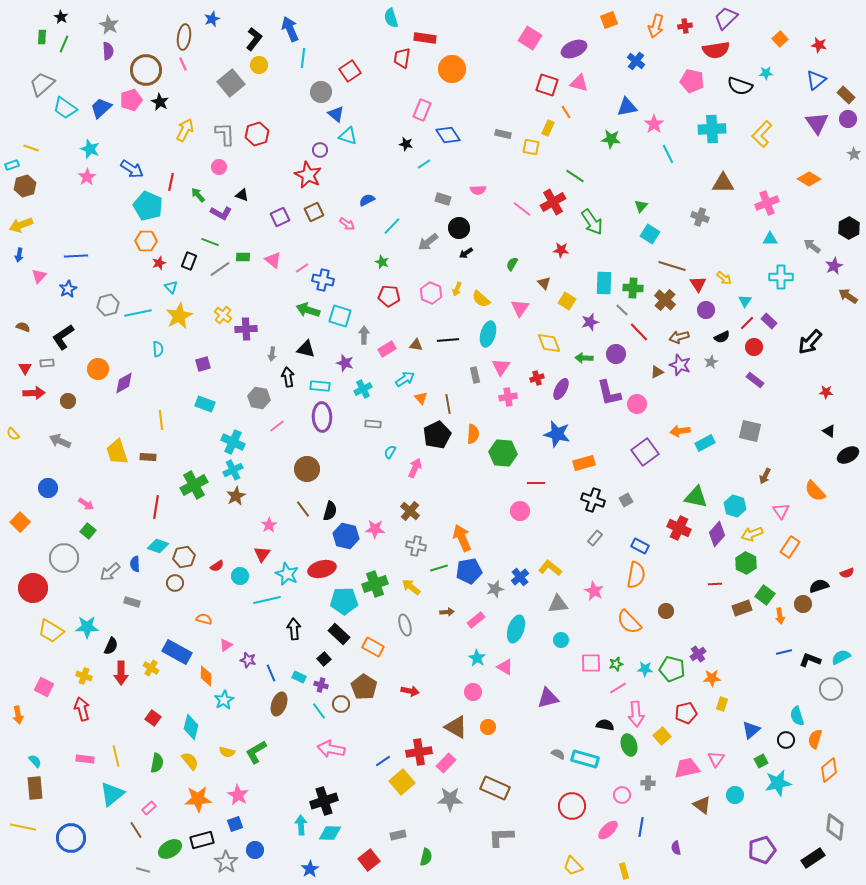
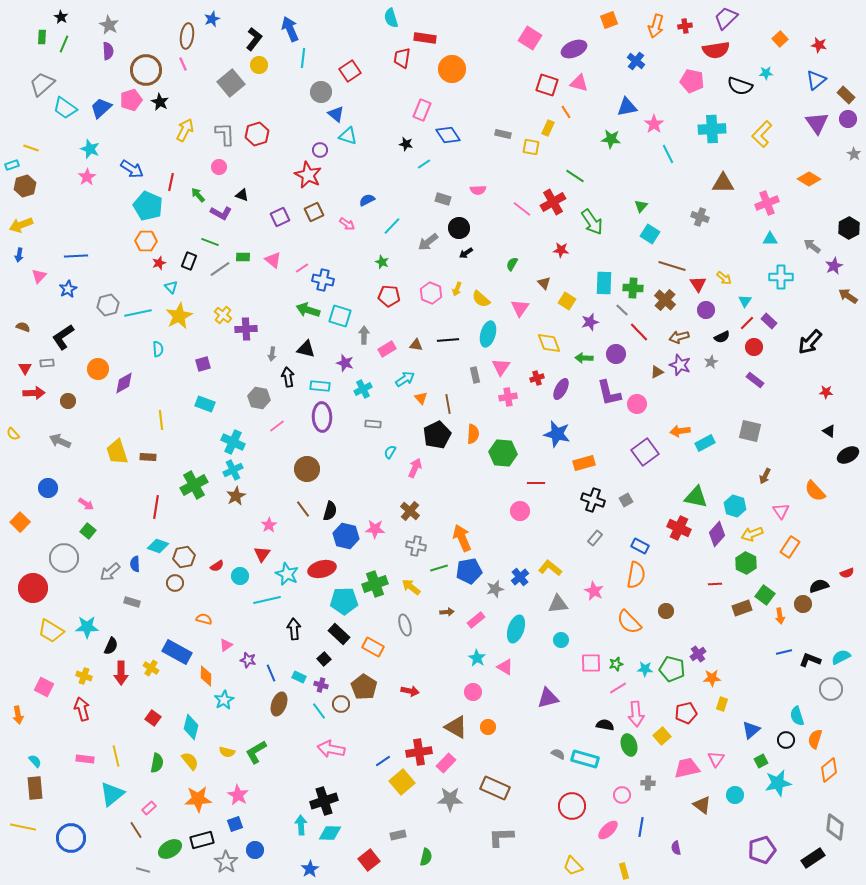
brown ellipse at (184, 37): moved 3 px right, 1 px up
